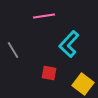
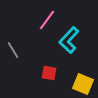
pink line: moved 3 px right, 4 px down; rotated 45 degrees counterclockwise
cyan L-shape: moved 4 px up
yellow square: rotated 15 degrees counterclockwise
